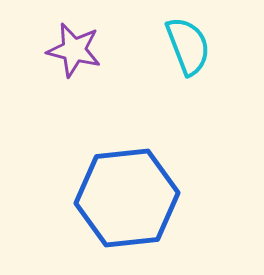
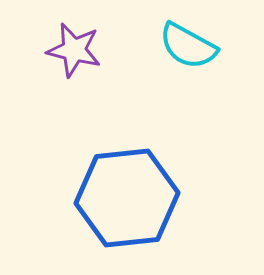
cyan semicircle: rotated 140 degrees clockwise
